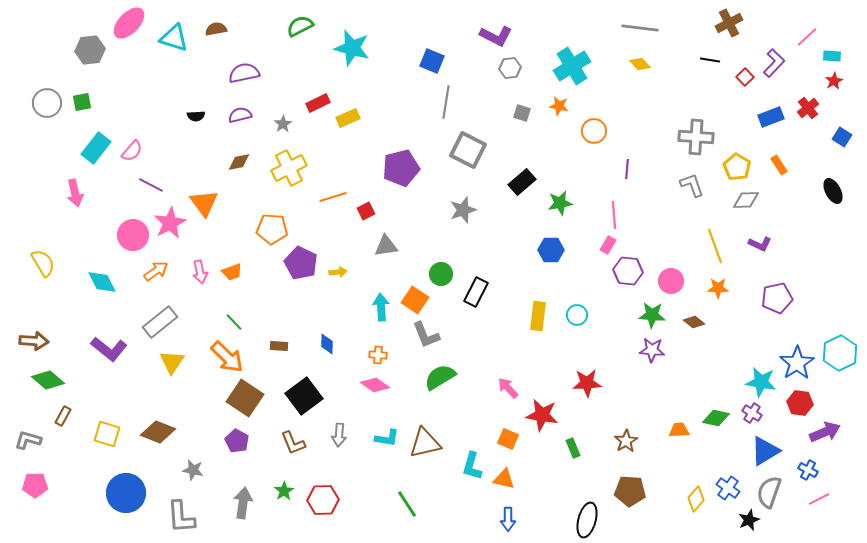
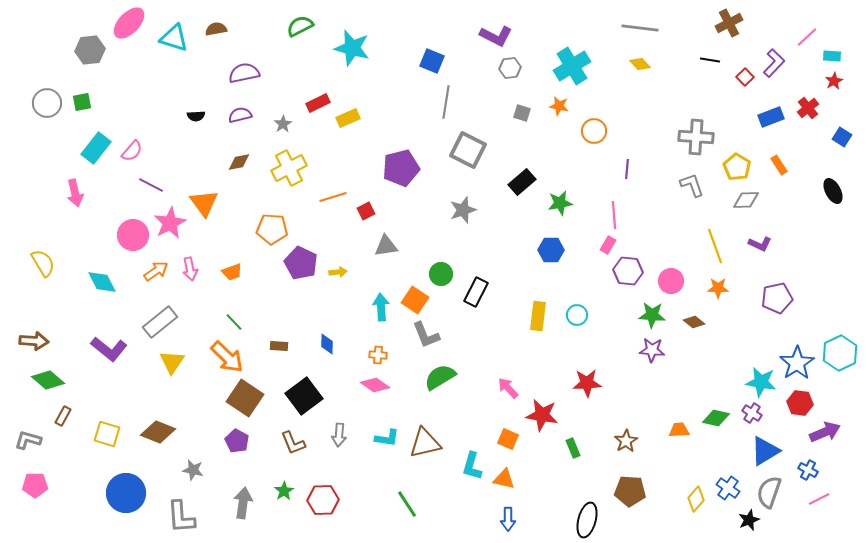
pink arrow at (200, 272): moved 10 px left, 3 px up
